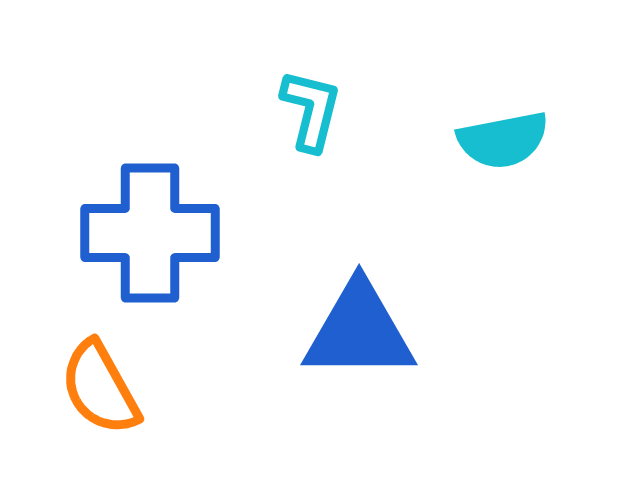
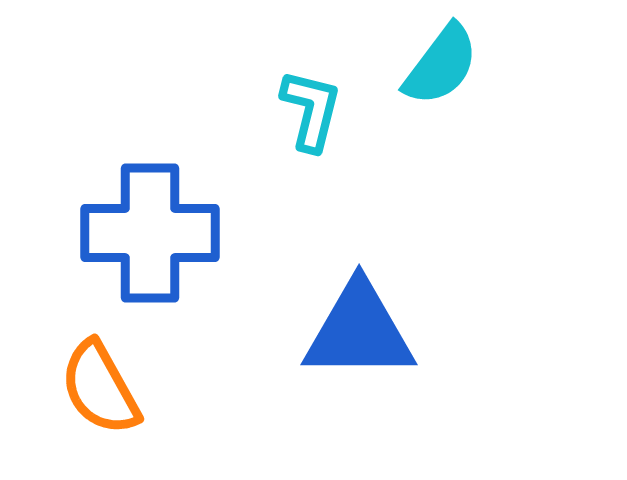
cyan semicircle: moved 62 px left, 75 px up; rotated 42 degrees counterclockwise
